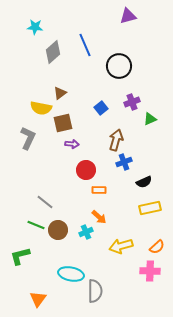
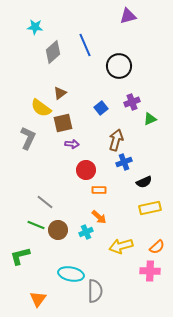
yellow semicircle: rotated 25 degrees clockwise
